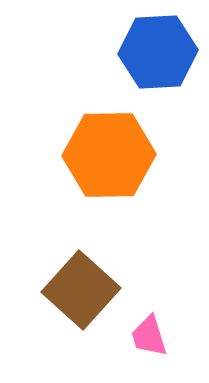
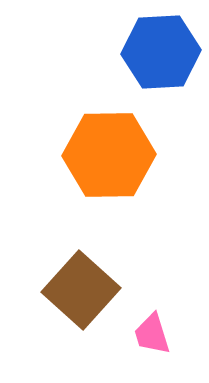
blue hexagon: moved 3 px right
pink trapezoid: moved 3 px right, 2 px up
